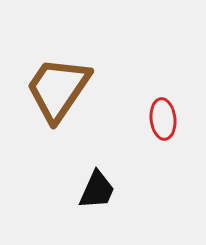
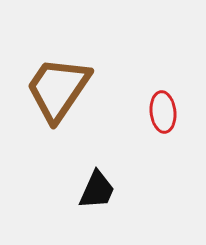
red ellipse: moved 7 px up
